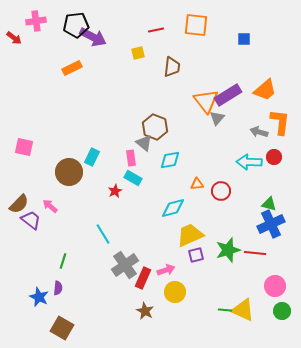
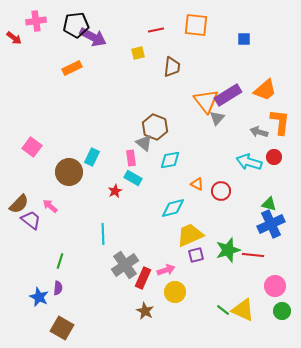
pink square at (24, 147): moved 8 px right; rotated 24 degrees clockwise
cyan arrow at (249, 162): rotated 15 degrees clockwise
orange triangle at (197, 184): rotated 32 degrees clockwise
cyan line at (103, 234): rotated 30 degrees clockwise
red line at (255, 253): moved 2 px left, 2 px down
green line at (63, 261): moved 3 px left
green line at (225, 310): moved 2 px left; rotated 32 degrees clockwise
